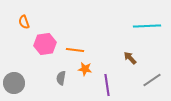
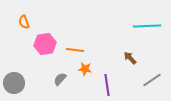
gray semicircle: moved 1 px left, 1 px down; rotated 32 degrees clockwise
